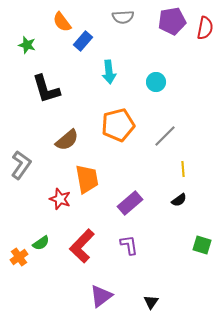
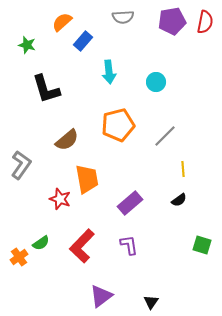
orange semicircle: rotated 85 degrees clockwise
red semicircle: moved 6 px up
